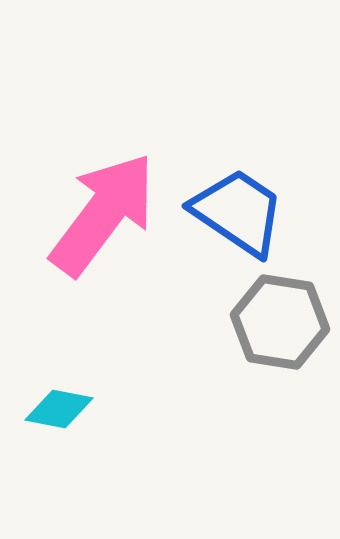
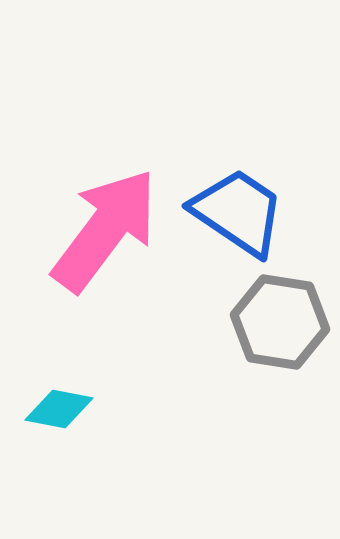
pink arrow: moved 2 px right, 16 px down
